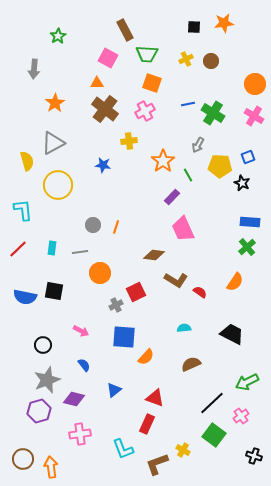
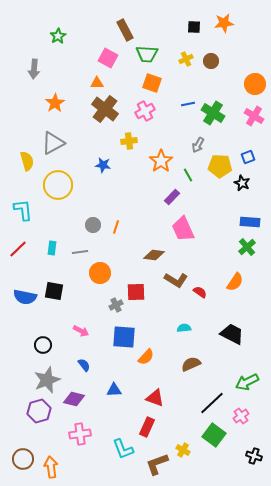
orange star at (163, 161): moved 2 px left
red square at (136, 292): rotated 24 degrees clockwise
blue triangle at (114, 390): rotated 35 degrees clockwise
red rectangle at (147, 424): moved 3 px down
